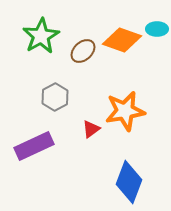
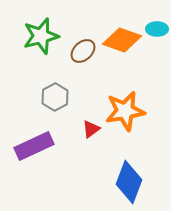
green star: rotated 15 degrees clockwise
